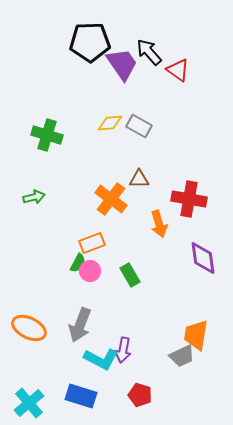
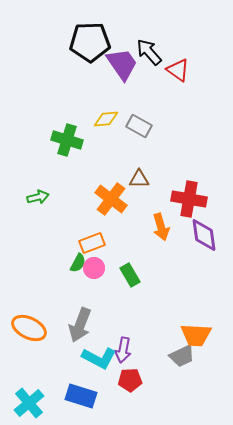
yellow diamond: moved 4 px left, 4 px up
green cross: moved 20 px right, 5 px down
green arrow: moved 4 px right
orange arrow: moved 2 px right, 3 px down
purple diamond: moved 1 px right, 23 px up
pink circle: moved 4 px right, 3 px up
orange trapezoid: rotated 96 degrees counterclockwise
cyan L-shape: moved 2 px left, 1 px up
red pentagon: moved 10 px left, 15 px up; rotated 20 degrees counterclockwise
